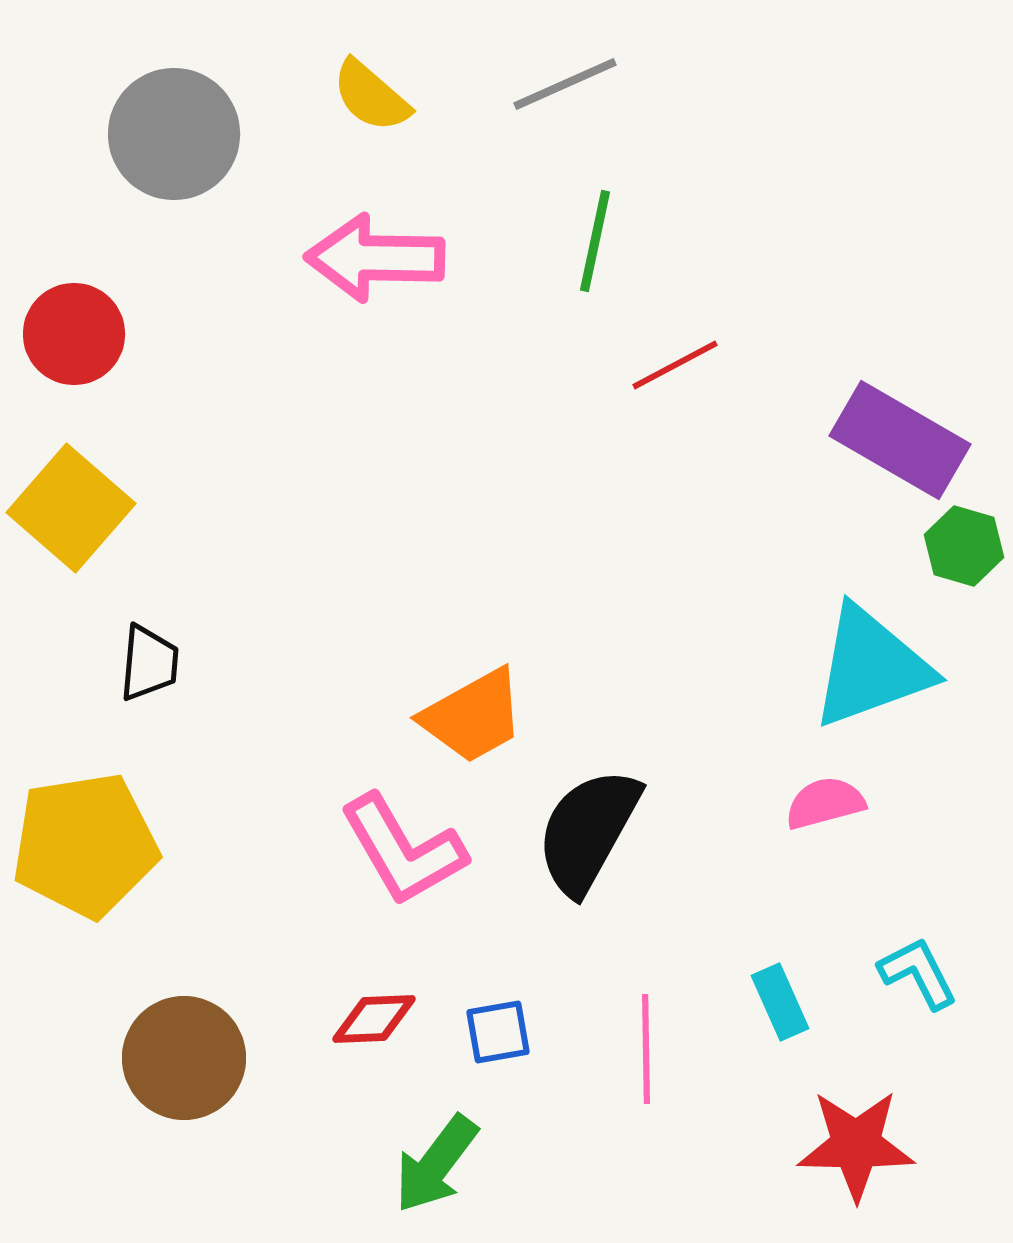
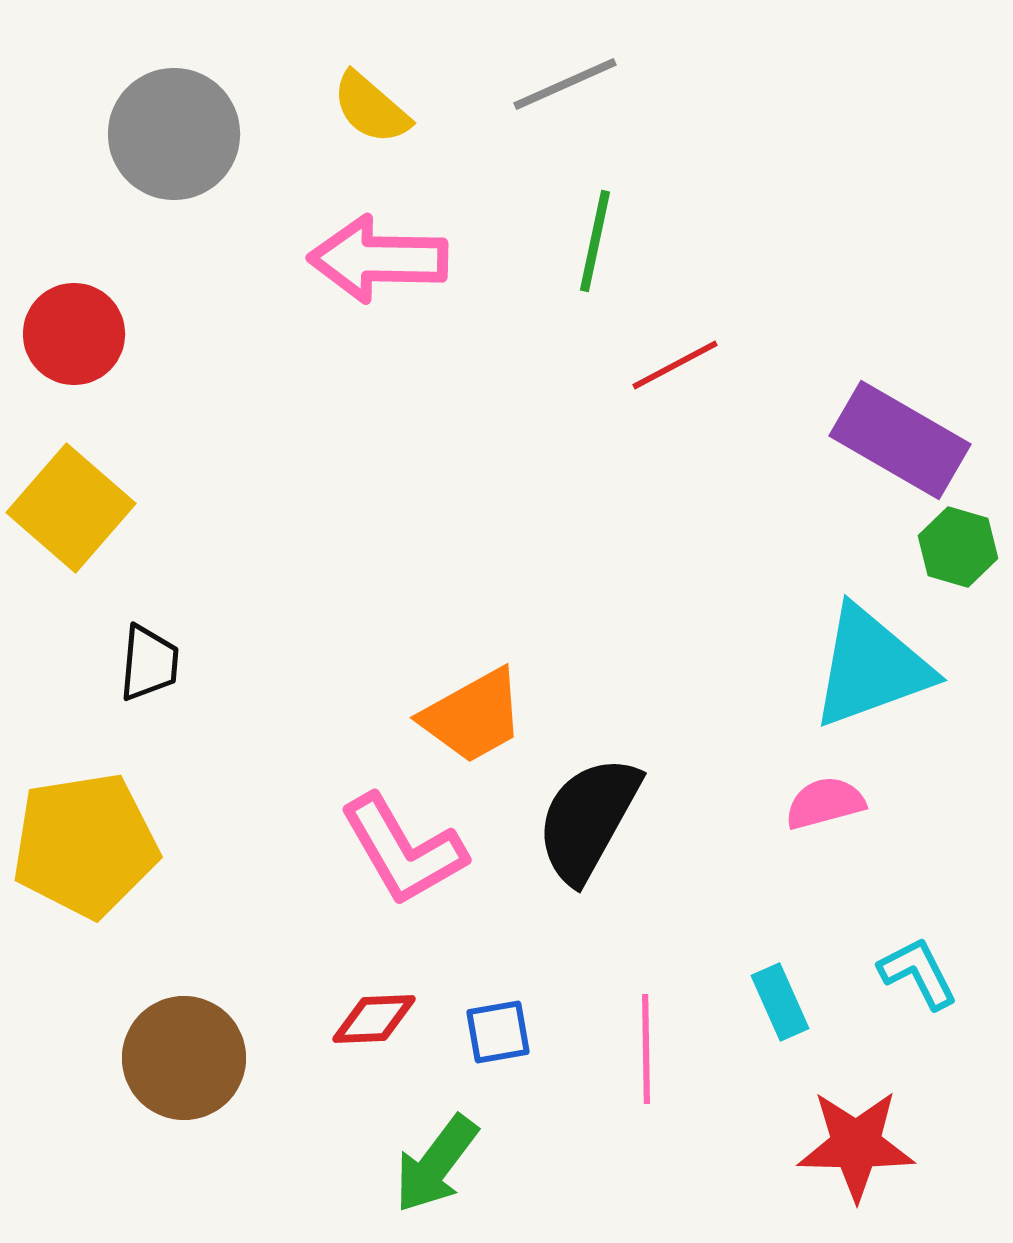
yellow semicircle: moved 12 px down
pink arrow: moved 3 px right, 1 px down
green hexagon: moved 6 px left, 1 px down
black semicircle: moved 12 px up
